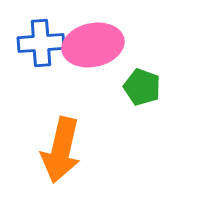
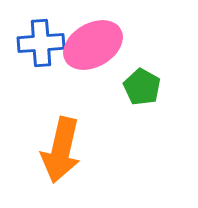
pink ellipse: rotated 18 degrees counterclockwise
green pentagon: rotated 9 degrees clockwise
